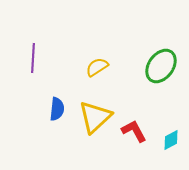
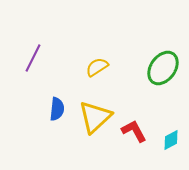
purple line: rotated 24 degrees clockwise
green ellipse: moved 2 px right, 2 px down
